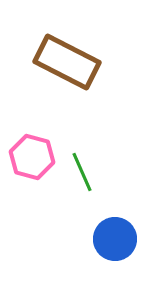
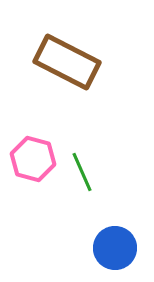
pink hexagon: moved 1 px right, 2 px down
blue circle: moved 9 px down
